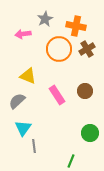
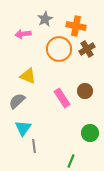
pink rectangle: moved 5 px right, 3 px down
